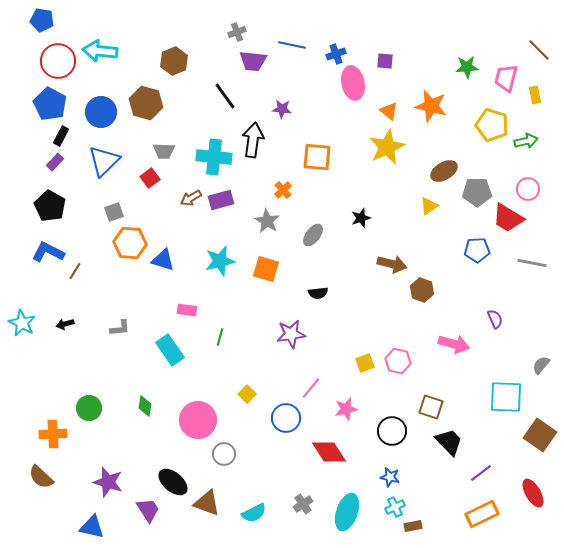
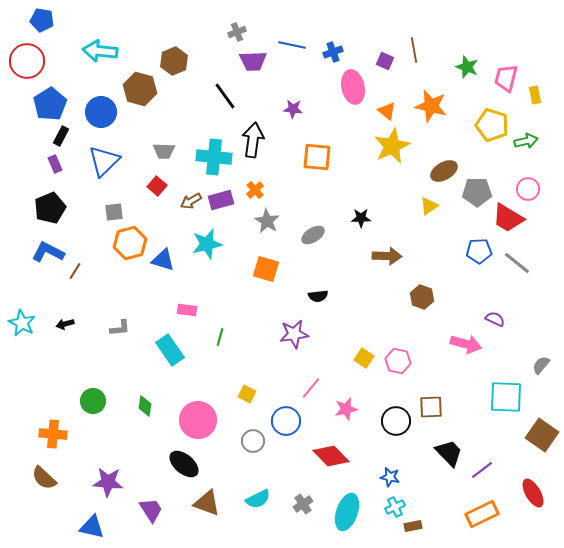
brown line at (539, 50): moved 125 px left; rotated 35 degrees clockwise
blue cross at (336, 54): moved 3 px left, 2 px up
red circle at (58, 61): moved 31 px left
purple trapezoid at (253, 61): rotated 8 degrees counterclockwise
purple square at (385, 61): rotated 18 degrees clockwise
green star at (467, 67): rotated 25 degrees clockwise
pink ellipse at (353, 83): moved 4 px down
brown hexagon at (146, 103): moved 6 px left, 14 px up
blue pentagon at (50, 104): rotated 12 degrees clockwise
purple star at (282, 109): moved 11 px right
orange triangle at (389, 111): moved 2 px left
yellow star at (387, 147): moved 5 px right, 1 px up
purple rectangle at (55, 162): moved 2 px down; rotated 66 degrees counterclockwise
red square at (150, 178): moved 7 px right, 8 px down; rotated 12 degrees counterclockwise
orange cross at (283, 190): moved 28 px left
brown arrow at (191, 198): moved 3 px down
black pentagon at (50, 206): moved 2 px down; rotated 20 degrees clockwise
gray square at (114, 212): rotated 12 degrees clockwise
black star at (361, 218): rotated 18 degrees clockwise
gray ellipse at (313, 235): rotated 20 degrees clockwise
orange hexagon at (130, 243): rotated 20 degrees counterclockwise
blue pentagon at (477, 250): moved 2 px right, 1 px down
cyan star at (220, 261): moved 13 px left, 17 px up
gray line at (532, 263): moved 15 px left; rotated 28 degrees clockwise
brown arrow at (392, 264): moved 5 px left, 8 px up; rotated 12 degrees counterclockwise
brown hexagon at (422, 290): moved 7 px down
black semicircle at (318, 293): moved 3 px down
purple semicircle at (495, 319): rotated 42 degrees counterclockwise
purple star at (291, 334): moved 3 px right
pink arrow at (454, 344): moved 12 px right
yellow square at (365, 363): moved 1 px left, 5 px up; rotated 36 degrees counterclockwise
yellow square at (247, 394): rotated 18 degrees counterclockwise
brown square at (431, 407): rotated 20 degrees counterclockwise
green circle at (89, 408): moved 4 px right, 7 px up
blue circle at (286, 418): moved 3 px down
black circle at (392, 431): moved 4 px right, 10 px up
orange cross at (53, 434): rotated 8 degrees clockwise
brown square at (540, 435): moved 2 px right
black trapezoid at (449, 442): moved 11 px down
red diamond at (329, 452): moved 2 px right, 4 px down; rotated 12 degrees counterclockwise
gray circle at (224, 454): moved 29 px right, 13 px up
purple line at (481, 473): moved 1 px right, 3 px up
brown semicircle at (41, 477): moved 3 px right, 1 px down
purple star at (108, 482): rotated 12 degrees counterclockwise
black ellipse at (173, 482): moved 11 px right, 18 px up
purple trapezoid at (148, 510): moved 3 px right
cyan semicircle at (254, 513): moved 4 px right, 14 px up
